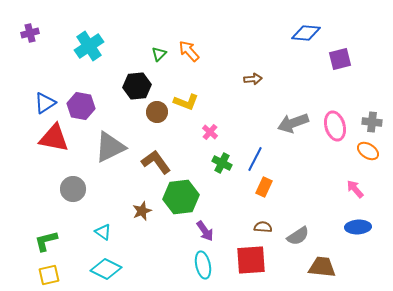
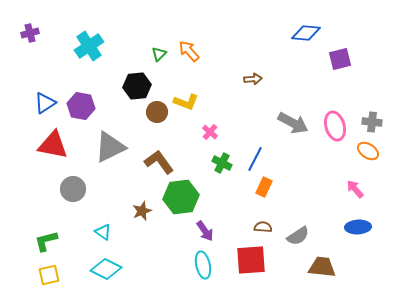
gray arrow: rotated 132 degrees counterclockwise
red triangle: moved 1 px left, 7 px down
brown L-shape: moved 3 px right
